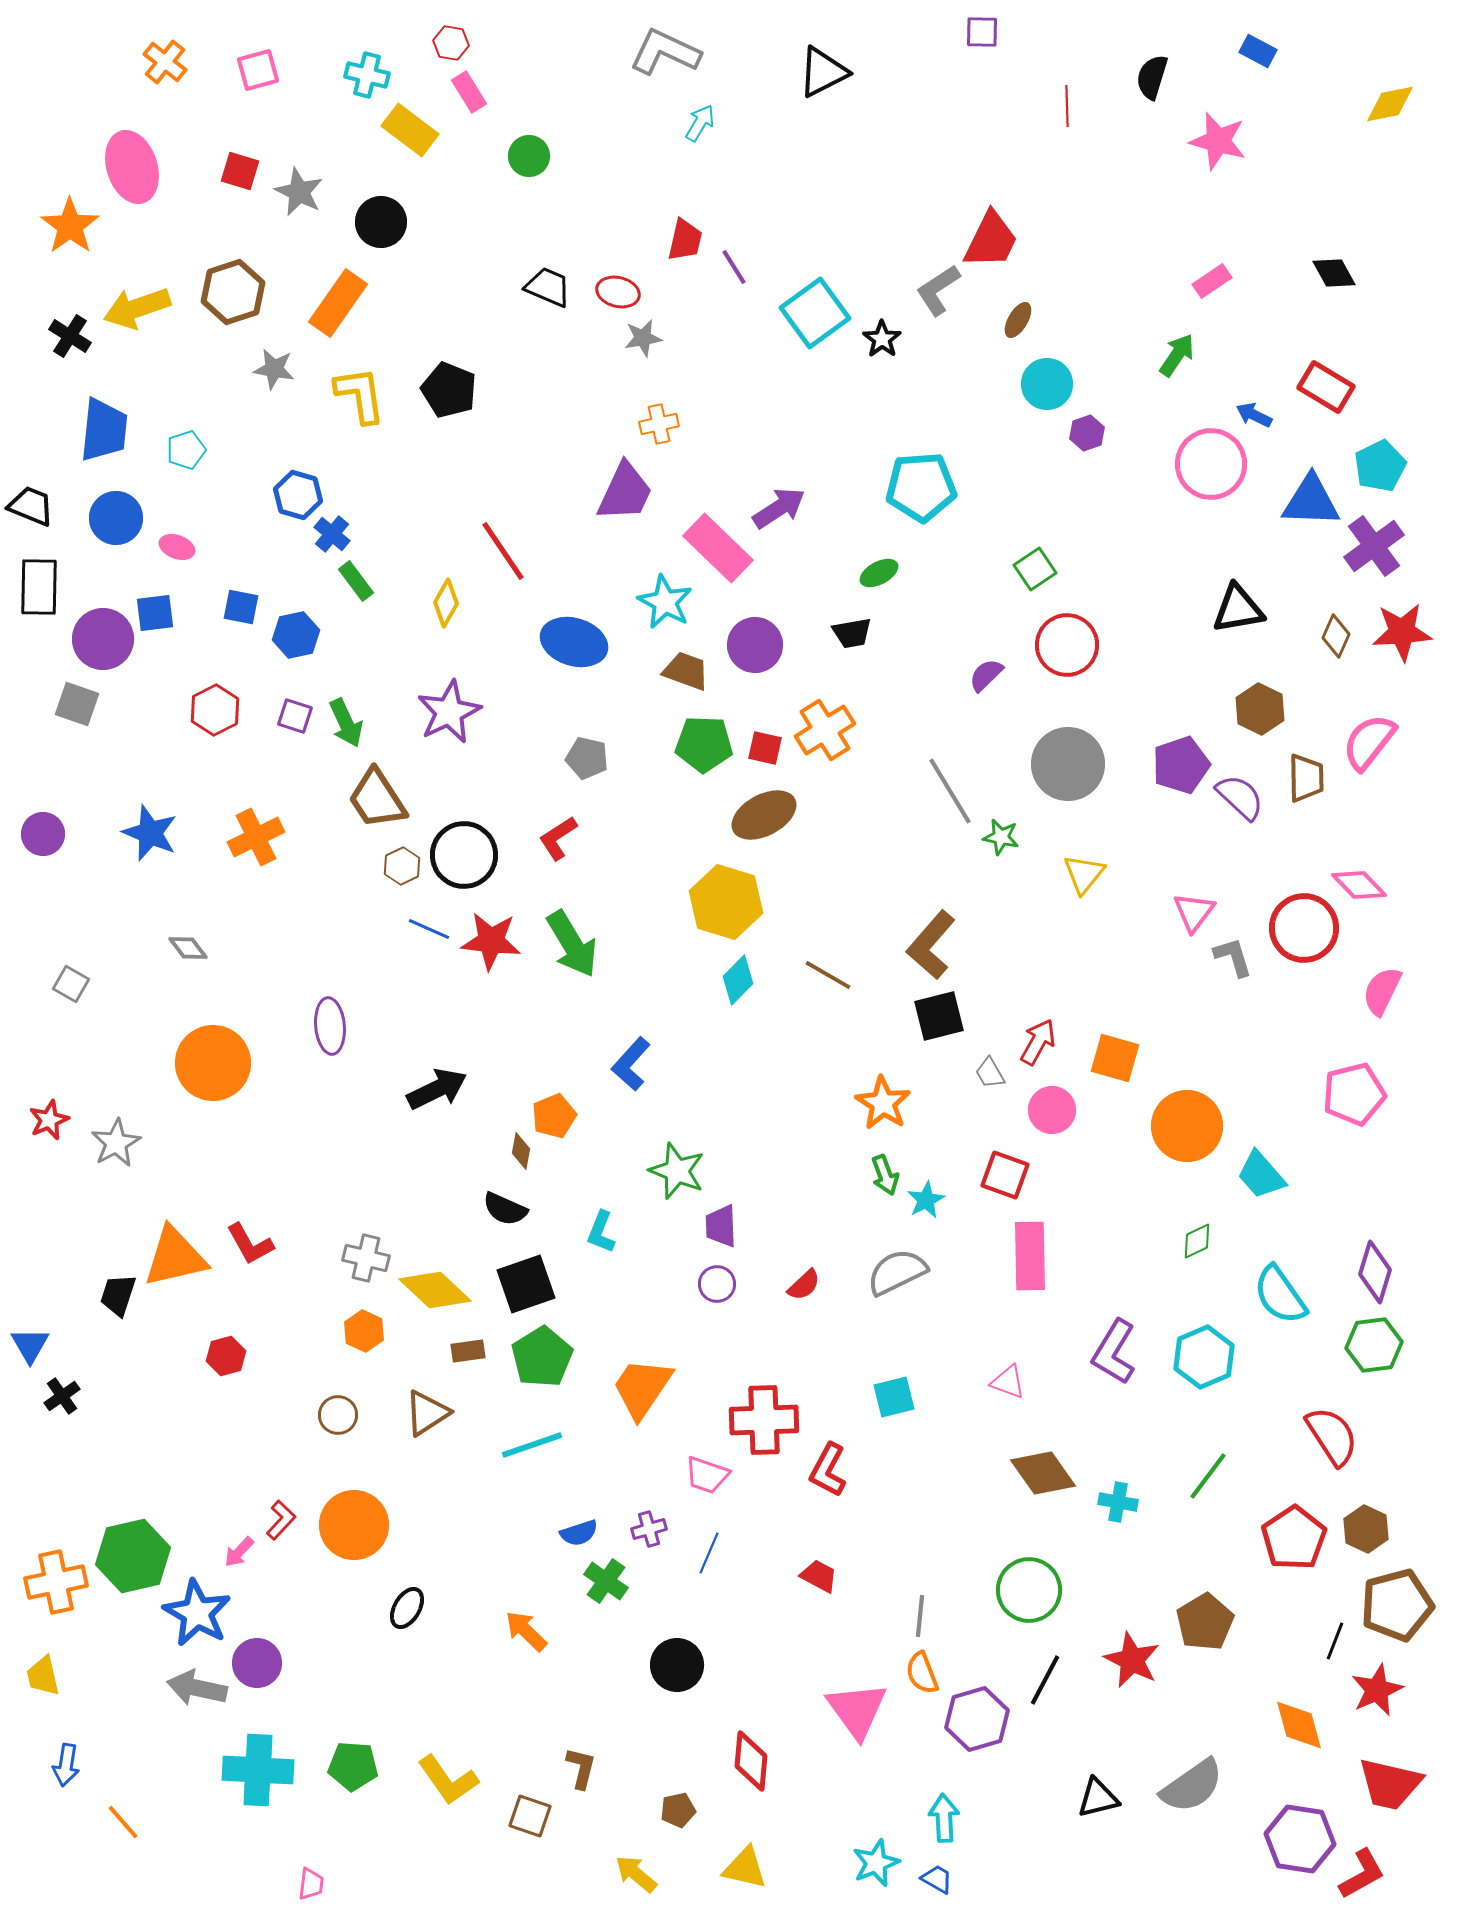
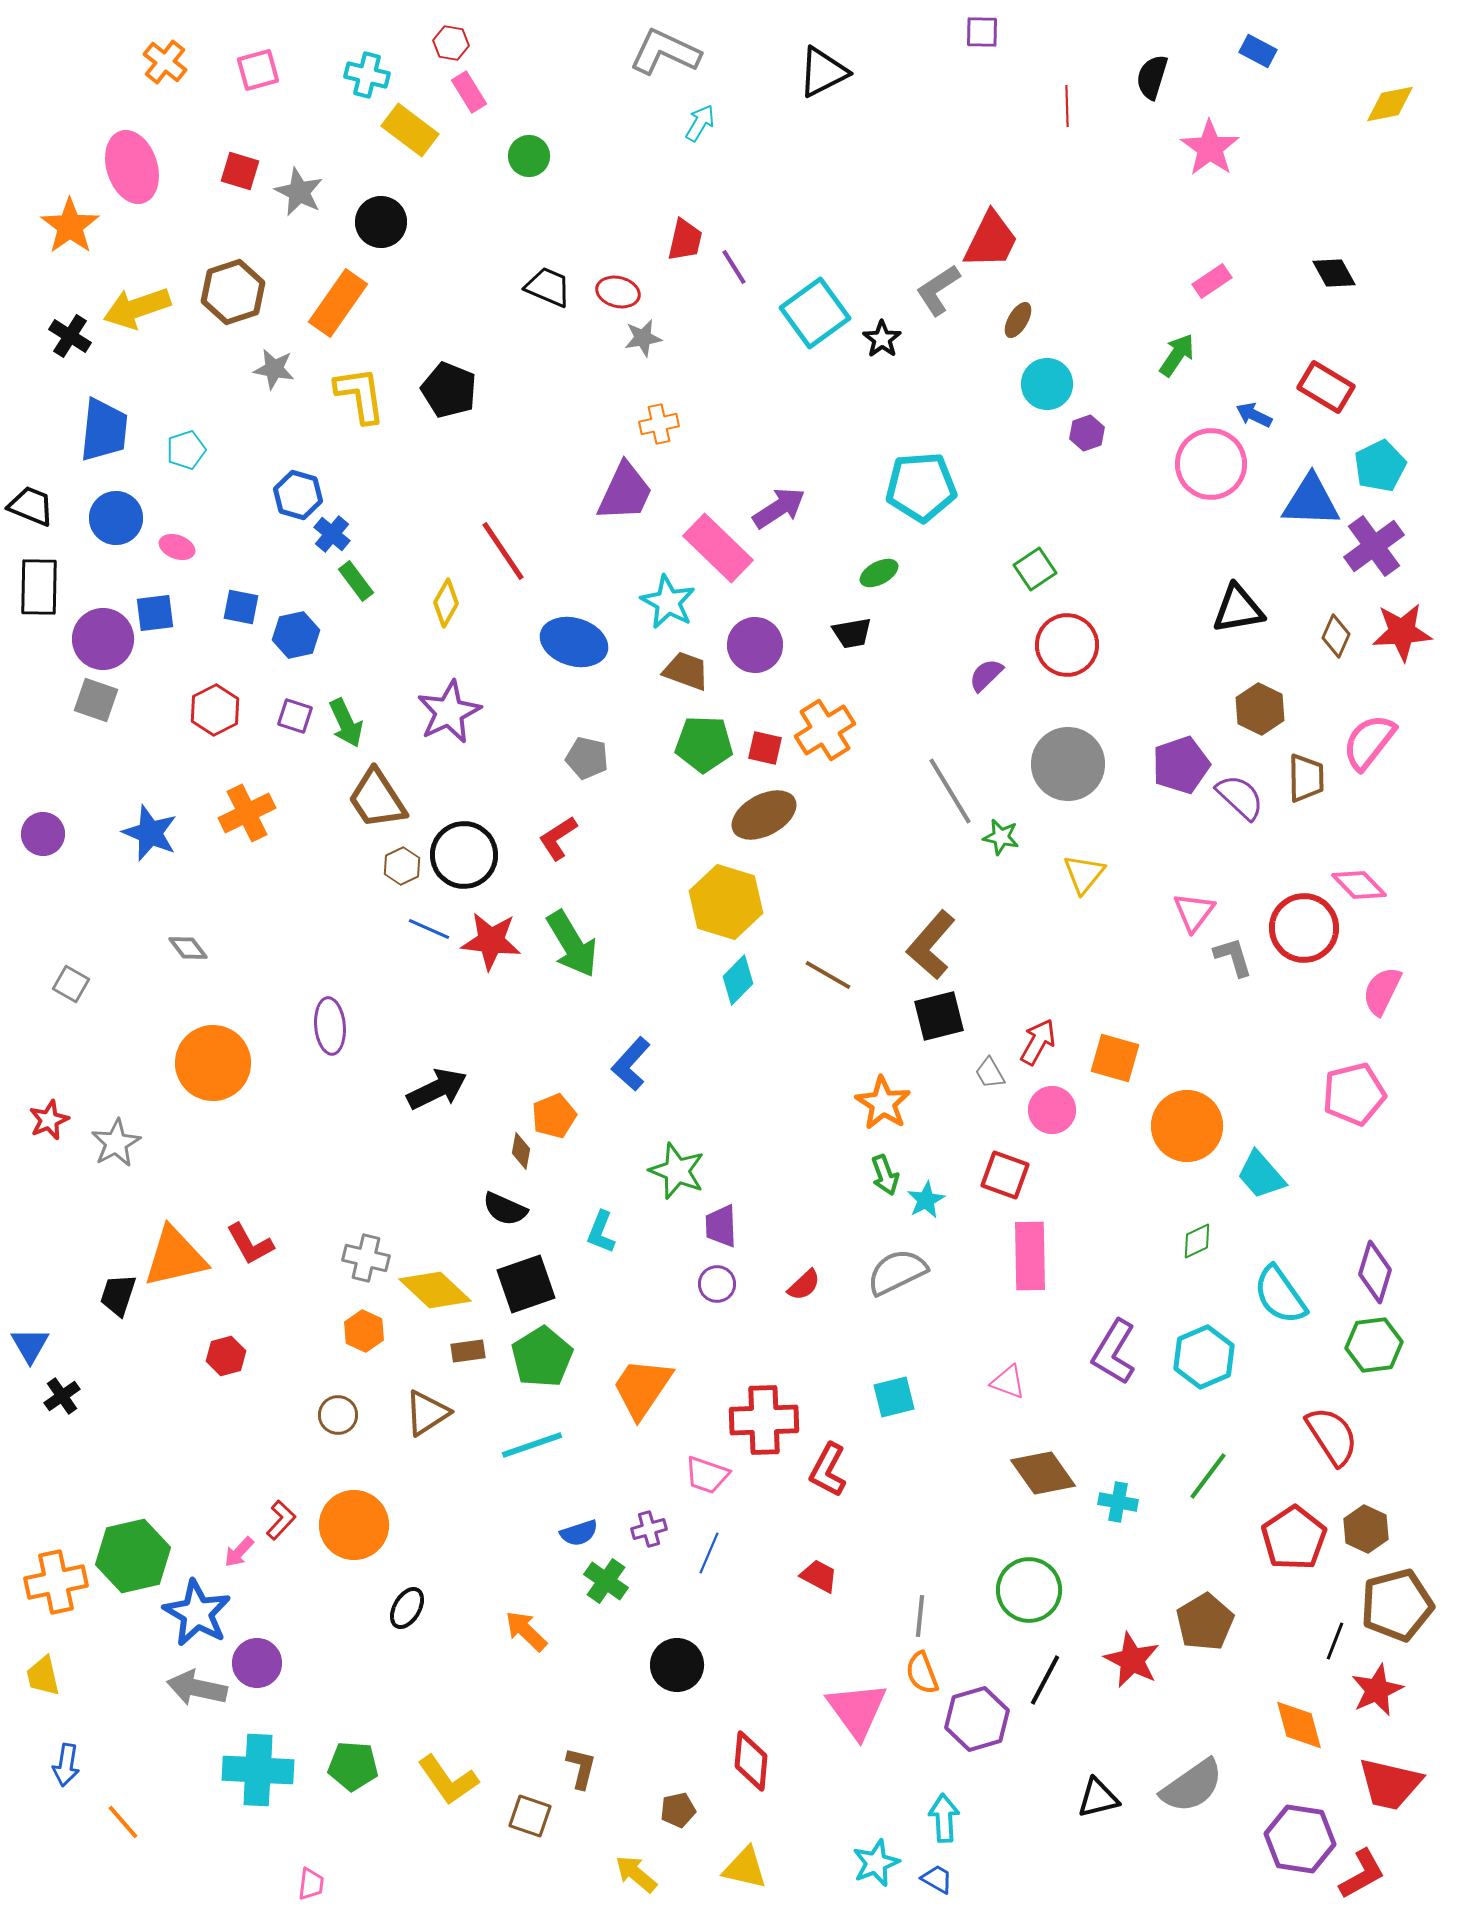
pink star at (1218, 141): moved 8 px left, 7 px down; rotated 20 degrees clockwise
cyan star at (665, 602): moved 3 px right
gray square at (77, 704): moved 19 px right, 4 px up
orange cross at (256, 837): moved 9 px left, 24 px up
